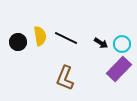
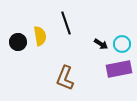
black line: moved 15 px up; rotated 45 degrees clockwise
black arrow: moved 1 px down
purple rectangle: rotated 35 degrees clockwise
